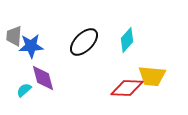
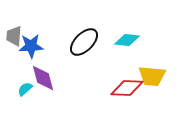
cyan diamond: rotated 55 degrees clockwise
cyan semicircle: moved 1 px right, 1 px up
